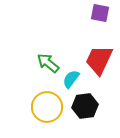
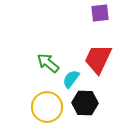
purple square: rotated 18 degrees counterclockwise
red trapezoid: moved 1 px left, 1 px up
black hexagon: moved 3 px up; rotated 10 degrees clockwise
